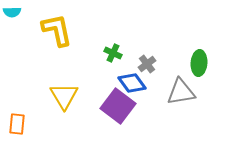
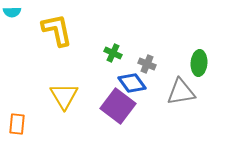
gray cross: rotated 30 degrees counterclockwise
